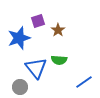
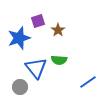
blue line: moved 4 px right
